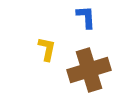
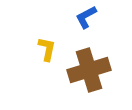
blue L-shape: rotated 115 degrees counterclockwise
